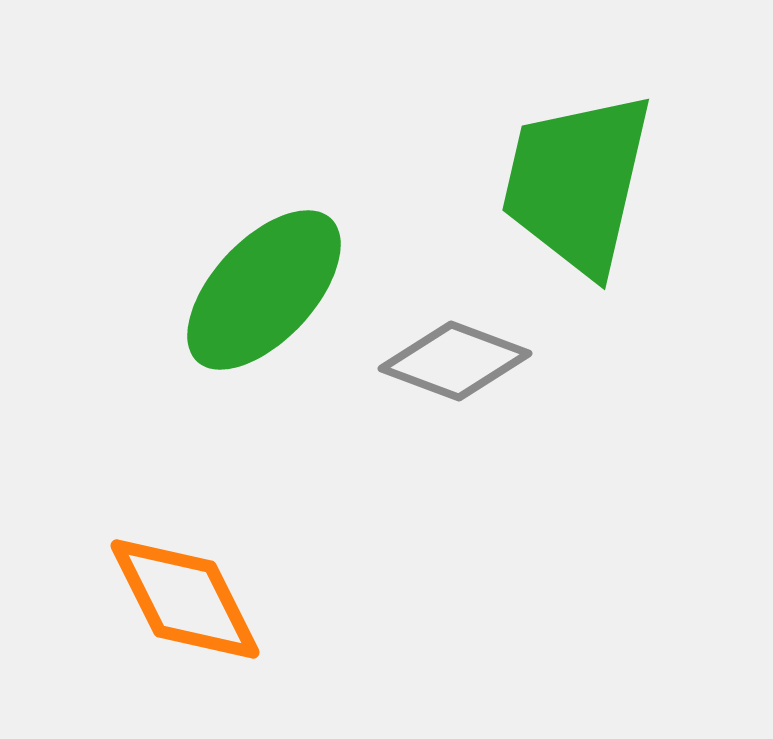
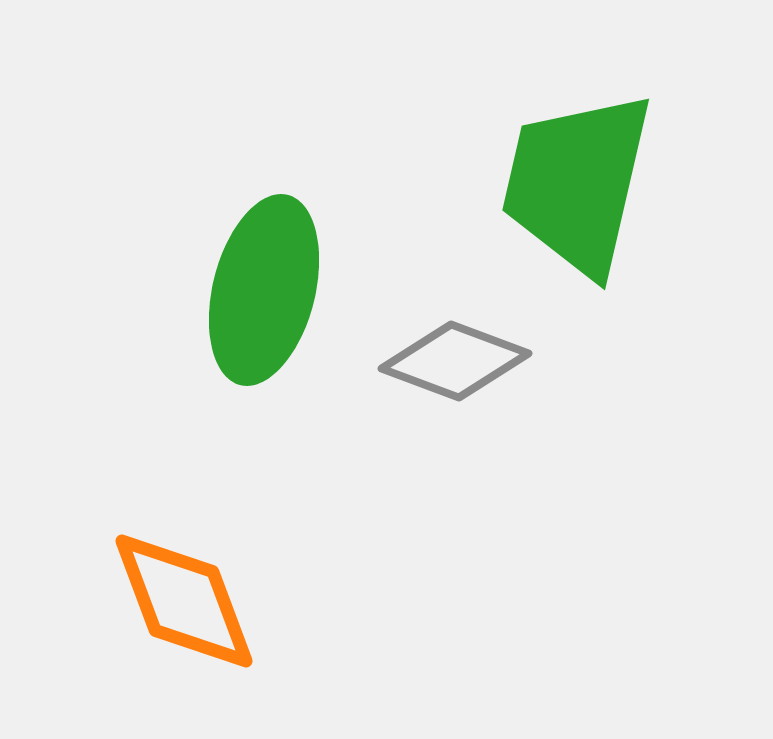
green ellipse: rotated 29 degrees counterclockwise
orange diamond: moved 1 px left, 2 px down; rotated 6 degrees clockwise
